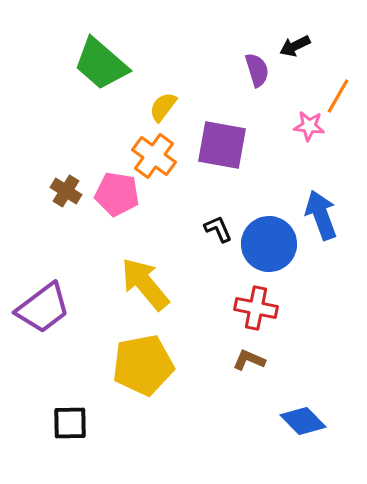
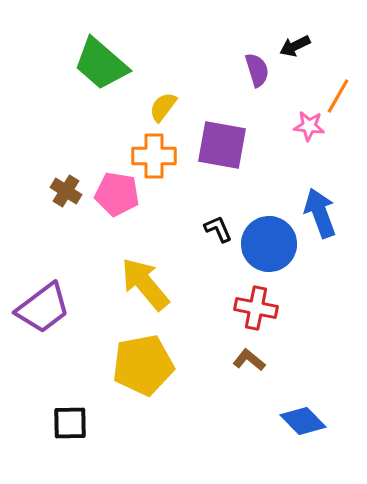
orange cross: rotated 36 degrees counterclockwise
blue arrow: moved 1 px left, 2 px up
brown L-shape: rotated 16 degrees clockwise
